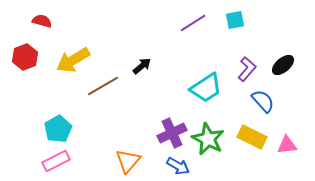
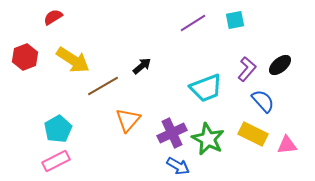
red semicircle: moved 11 px right, 4 px up; rotated 48 degrees counterclockwise
yellow arrow: rotated 116 degrees counterclockwise
black ellipse: moved 3 px left
cyan trapezoid: rotated 12 degrees clockwise
yellow rectangle: moved 1 px right, 3 px up
orange triangle: moved 41 px up
